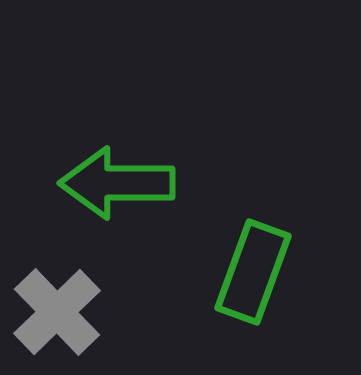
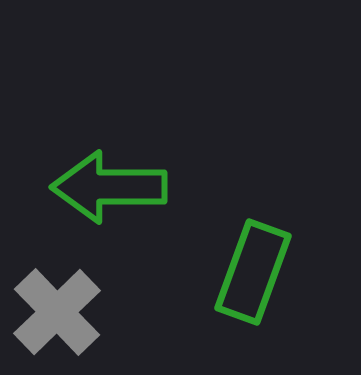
green arrow: moved 8 px left, 4 px down
